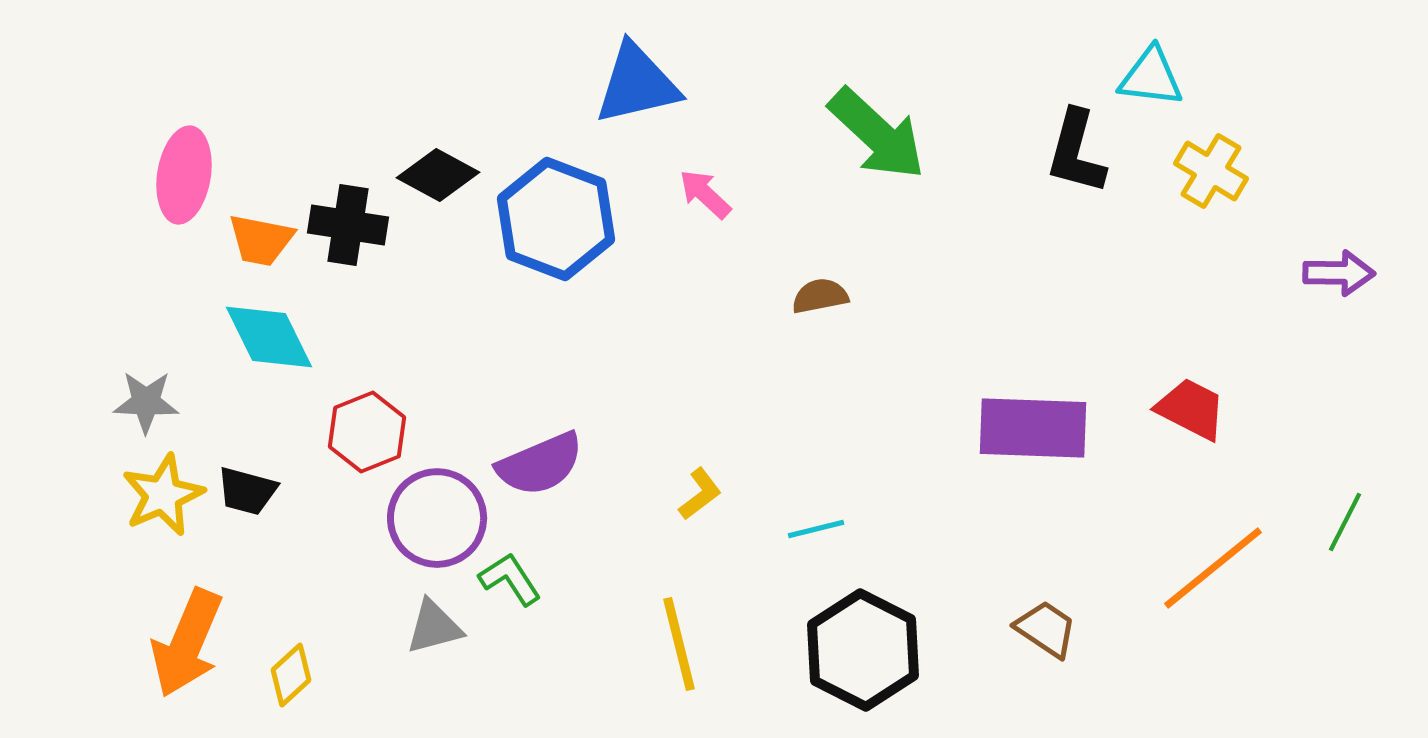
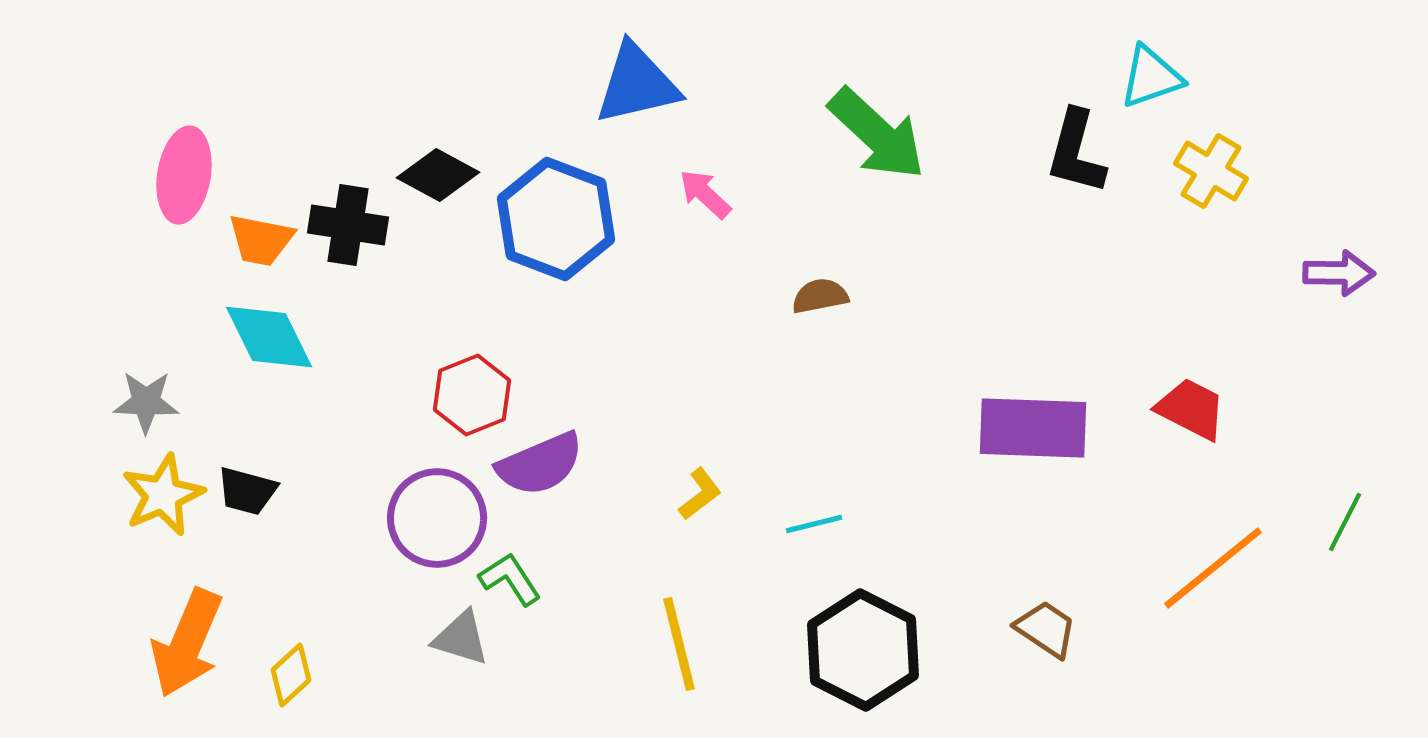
cyan triangle: rotated 26 degrees counterclockwise
red hexagon: moved 105 px right, 37 px up
cyan line: moved 2 px left, 5 px up
gray triangle: moved 27 px right, 11 px down; rotated 32 degrees clockwise
